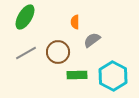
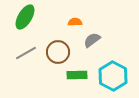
orange semicircle: rotated 88 degrees clockwise
